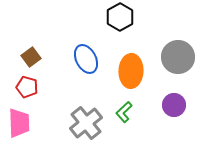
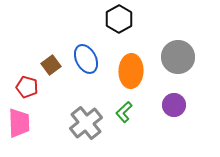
black hexagon: moved 1 px left, 2 px down
brown square: moved 20 px right, 8 px down
